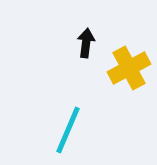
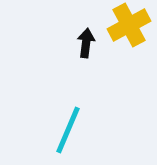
yellow cross: moved 43 px up
